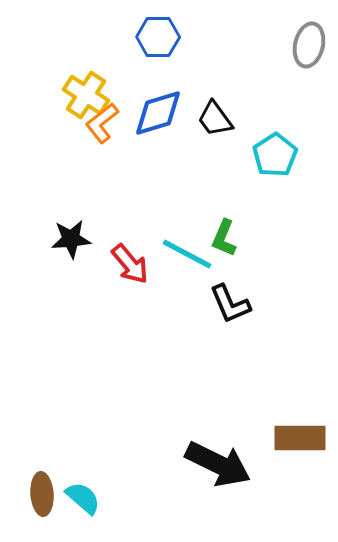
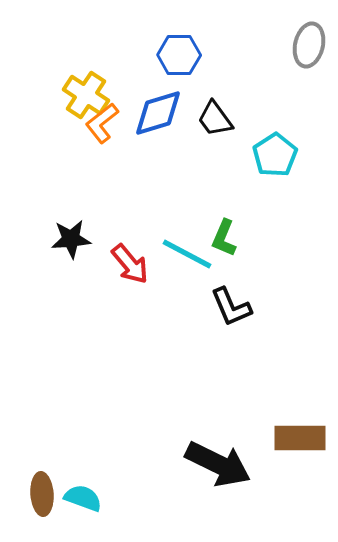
blue hexagon: moved 21 px right, 18 px down
black L-shape: moved 1 px right, 3 px down
cyan semicircle: rotated 21 degrees counterclockwise
